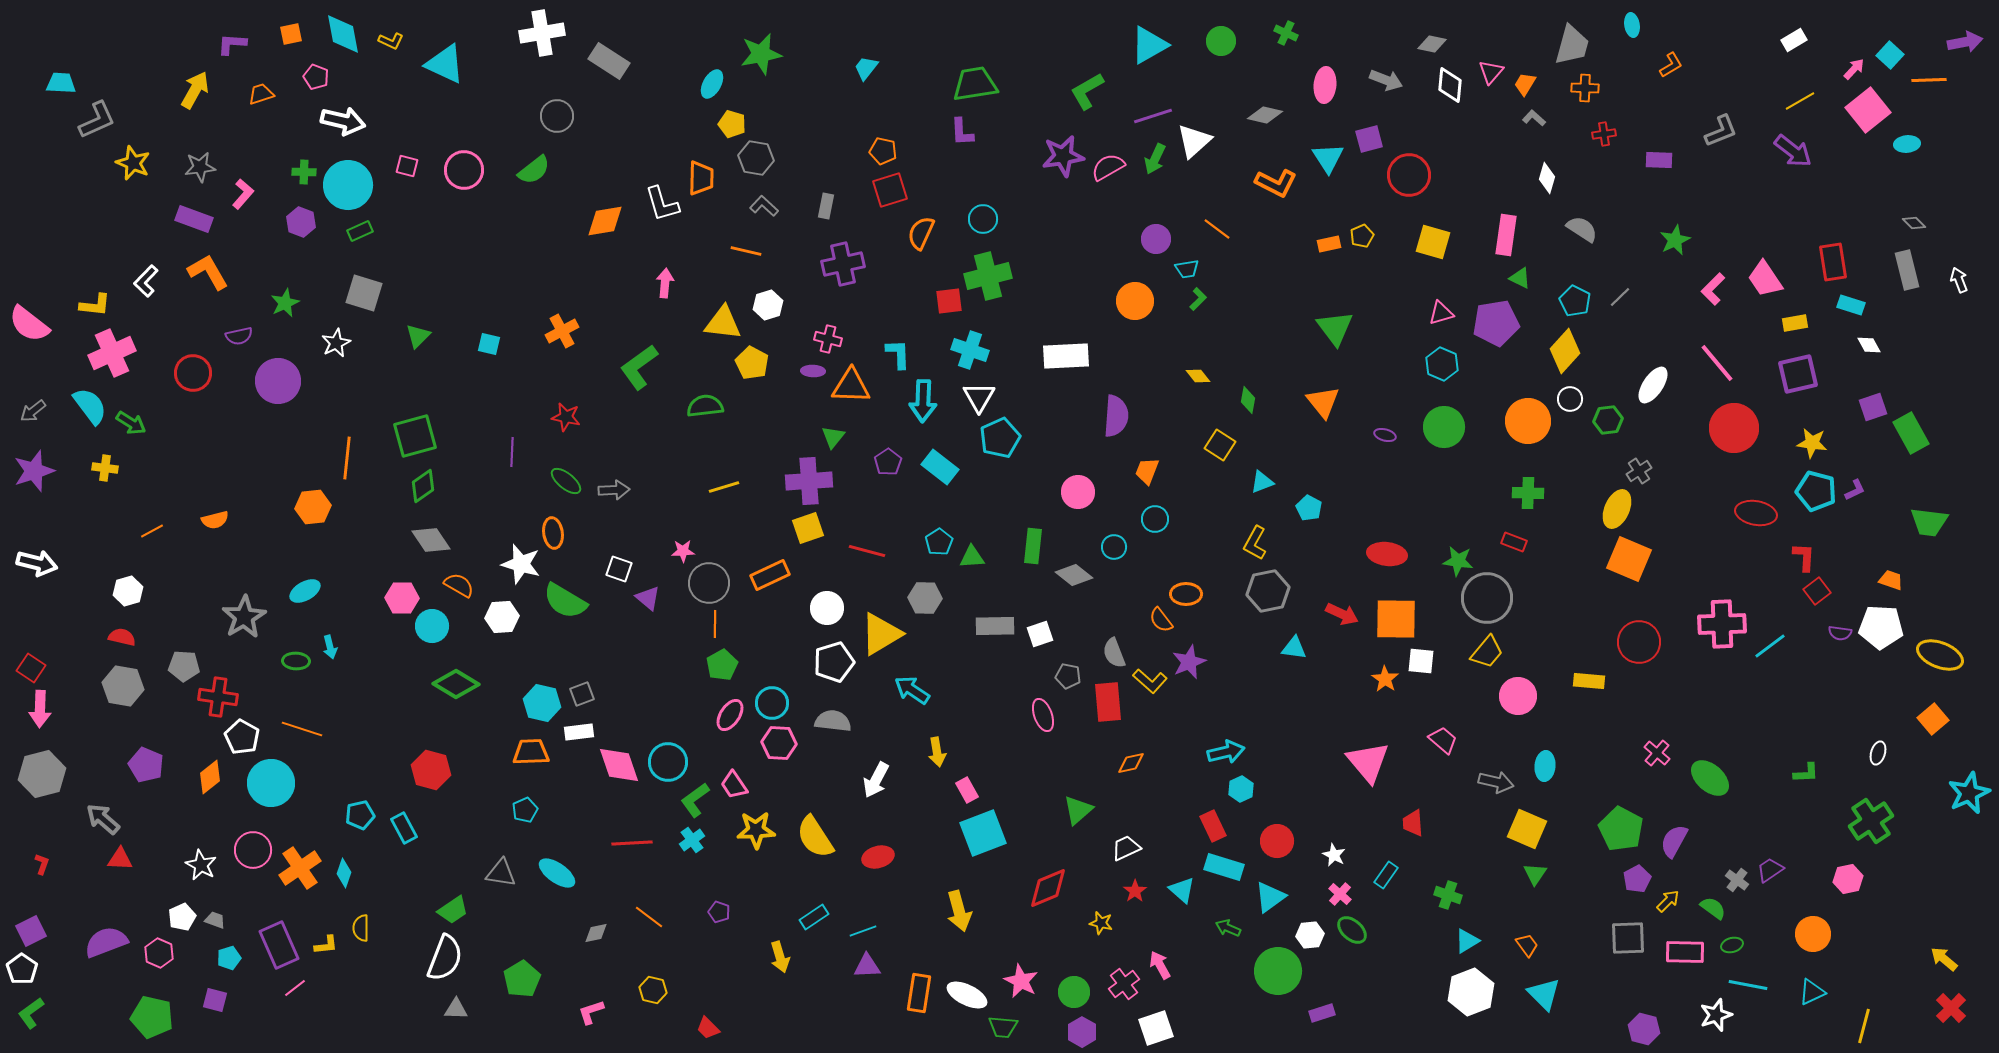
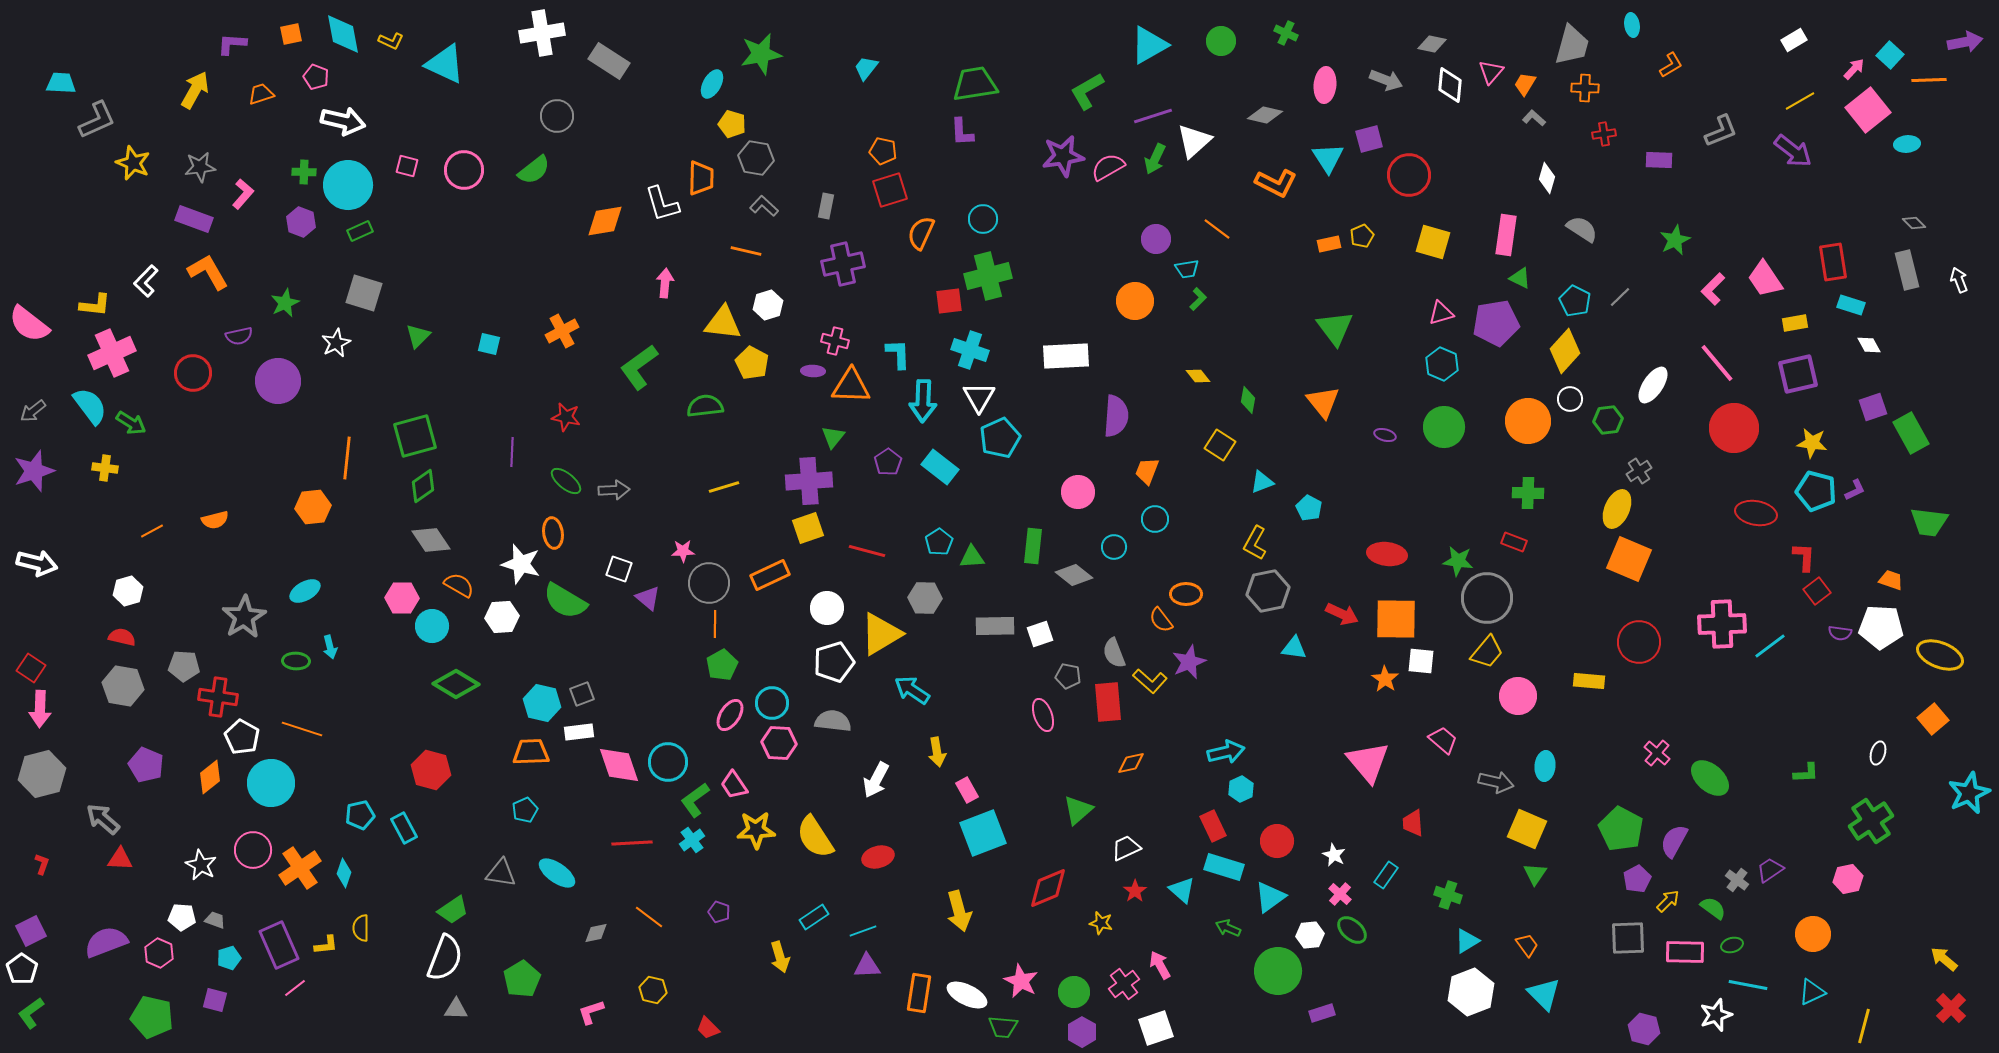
pink cross at (828, 339): moved 7 px right, 2 px down
white pentagon at (182, 917): rotated 28 degrees clockwise
